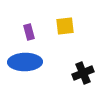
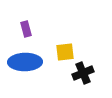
yellow square: moved 26 px down
purple rectangle: moved 3 px left, 3 px up
